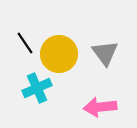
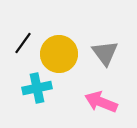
black line: moved 2 px left; rotated 70 degrees clockwise
cyan cross: rotated 12 degrees clockwise
pink arrow: moved 1 px right, 5 px up; rotated 28 degrees clockwise
